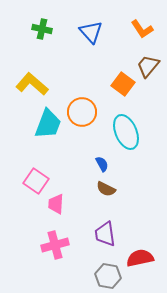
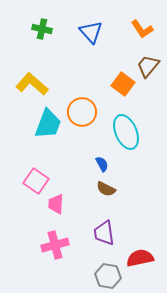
purple trapezoid: moved 1 px left, 1 px up
